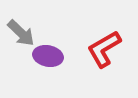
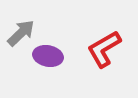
gray arrow: rotated 88 degrees counterclockwise
